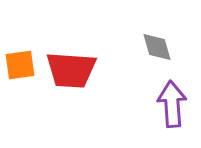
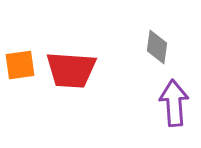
gray diamond: rotated 24 degrees clockwise
purple arrow: moved 2 px right, 1 px up
